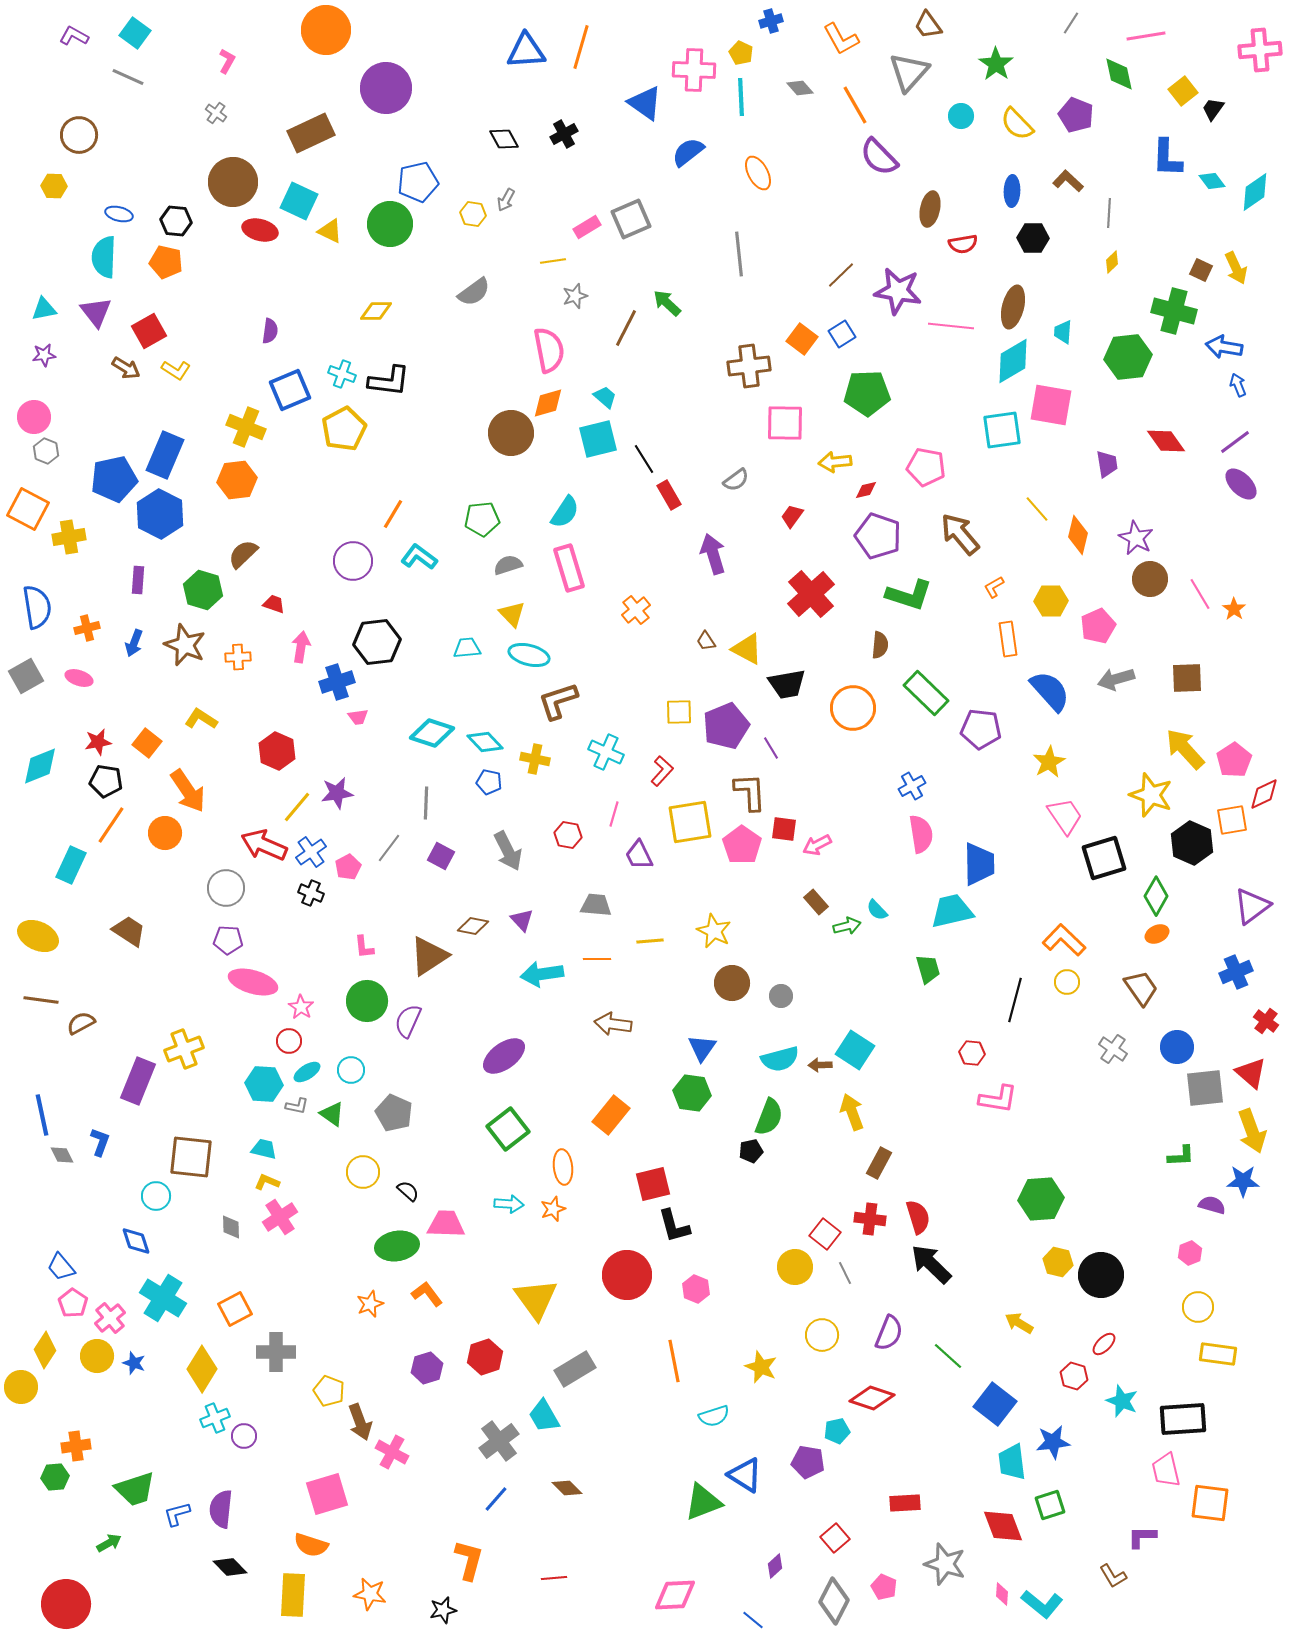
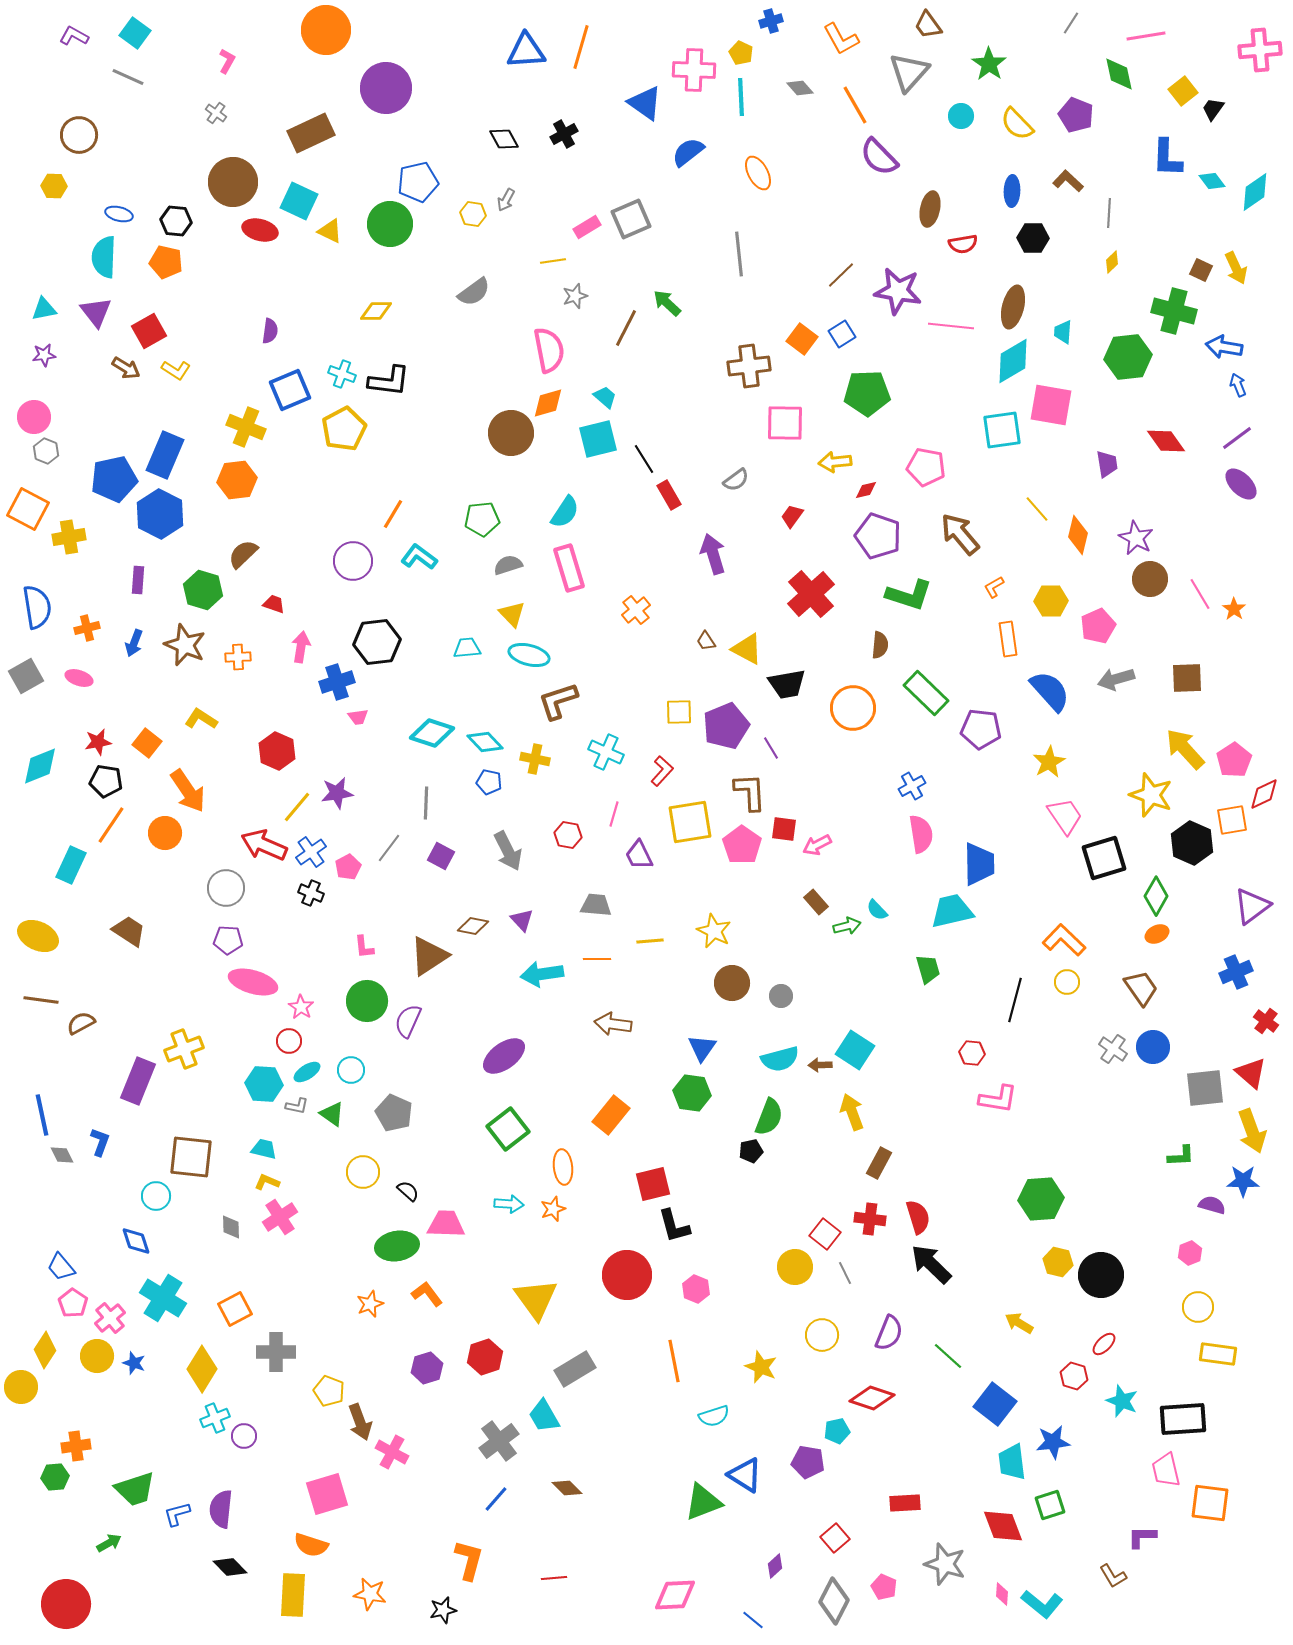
green star at (996, 64): moved 7 px left
purple line at (1235, 442): moved 2 px right, 4 px up
blue circle at (1177, 1047): moved 24 px left
